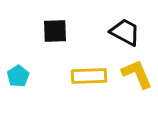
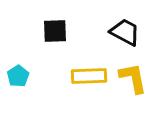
yellow L-shape: moved 4 px left, 4 px down; rotated 12 degrees clockwise
